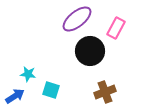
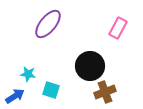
purple ellipse: moved 29 px left, 5 px down; rotated 12 degrees counterclockwise
pink rectangle: moved 2 px right
black circle: moved 15 px down
